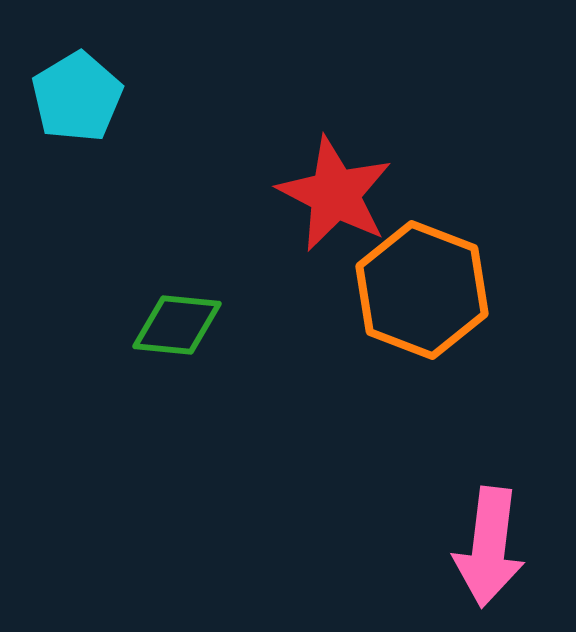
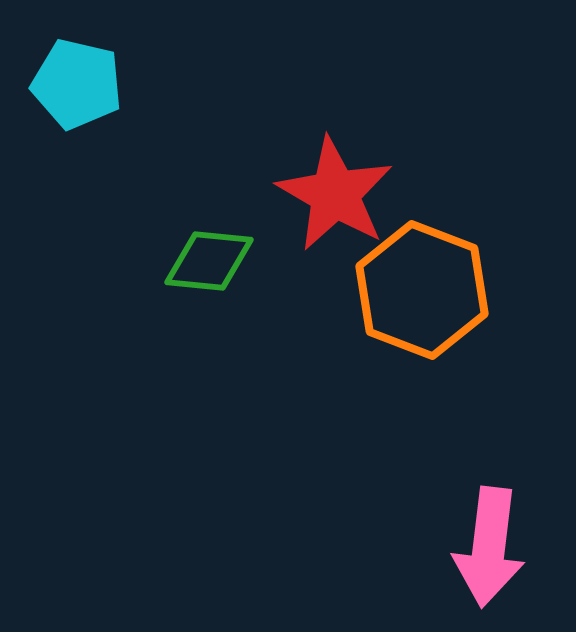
cyan pentagon: moved 13 px up; rotated 28 degrees counterclockwise
red star: rotated 3 degrees clockwise
green diamond: moved 32 px right, 64 px up
